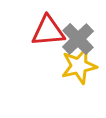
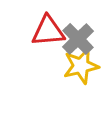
yellow star: moved 2 px right
